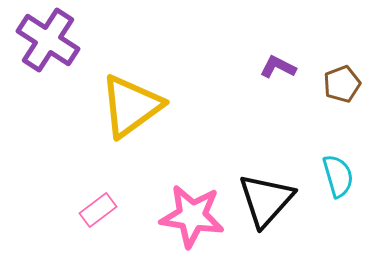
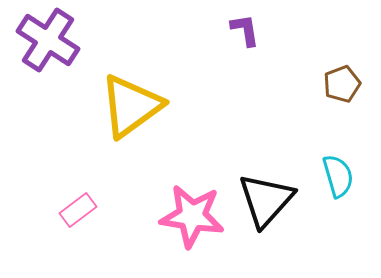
purple L-shape: moved 33 px left, 37 px up; rotated 54 degrees clockwise
pink rectangle: moved 20 px left
